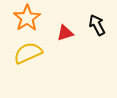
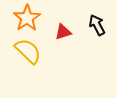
red triangle: moved 2 px left, 1 px up
yellow semicircle: moved 2 px up; rotated 68 degrees clockwise
